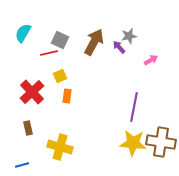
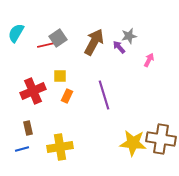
cyan semicircle: moved 7 px left
gray square: moved 2 px left, 2 px up; rotated 30 degrees clockwise
red line: moved 3 px left, 8 px up
pink arrow: moved 2 px left; rotated 32 degrees counterclockwise
yellow square: rotated 24 degrees clockwise
red cross: moved 1 px right, 1 px up; rotated 20 degrees clockwise
orange rectangle: rotated 16 degrees clockwise
purple line: moved 30 px left, 12 px up; rotated 28 degrees counterclockwise
brown cross: moved 3 px up
yellow cross: rotated 25 degrees counterclockwise
blue line: moved 16 px up
